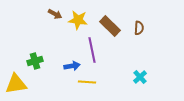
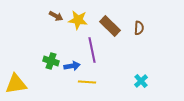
brown arrow: moved 1 px right, 2 px down
green cross: moved 16 px right; rotated 35 degrees clockwise
cyan cross: moved 1 px right, 4 px down
